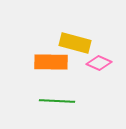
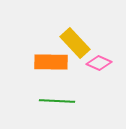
yellow rectangle: rotated 32 degrees clockwise
